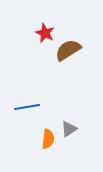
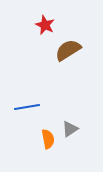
red star: moved 8 px up
gray triangle: moved 1 px right
orange semicircle: rotated 18 degrees counterclockwise
